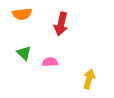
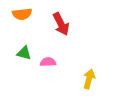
red arrow: rotated 40 degrees counterclockwise
green triangle: rotated 28 degrees counterclockwise
pink semicircle: moved 2 px left
